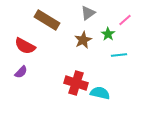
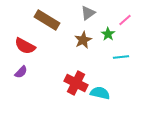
cyan line: moved 2 px right, 2 px down
red cross: rotated 10 degrees clockwise
